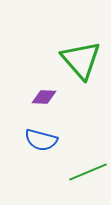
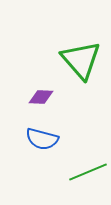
purple diamond: moved 3 px left
blue semicircle: moved 1 px right, 1 px up
